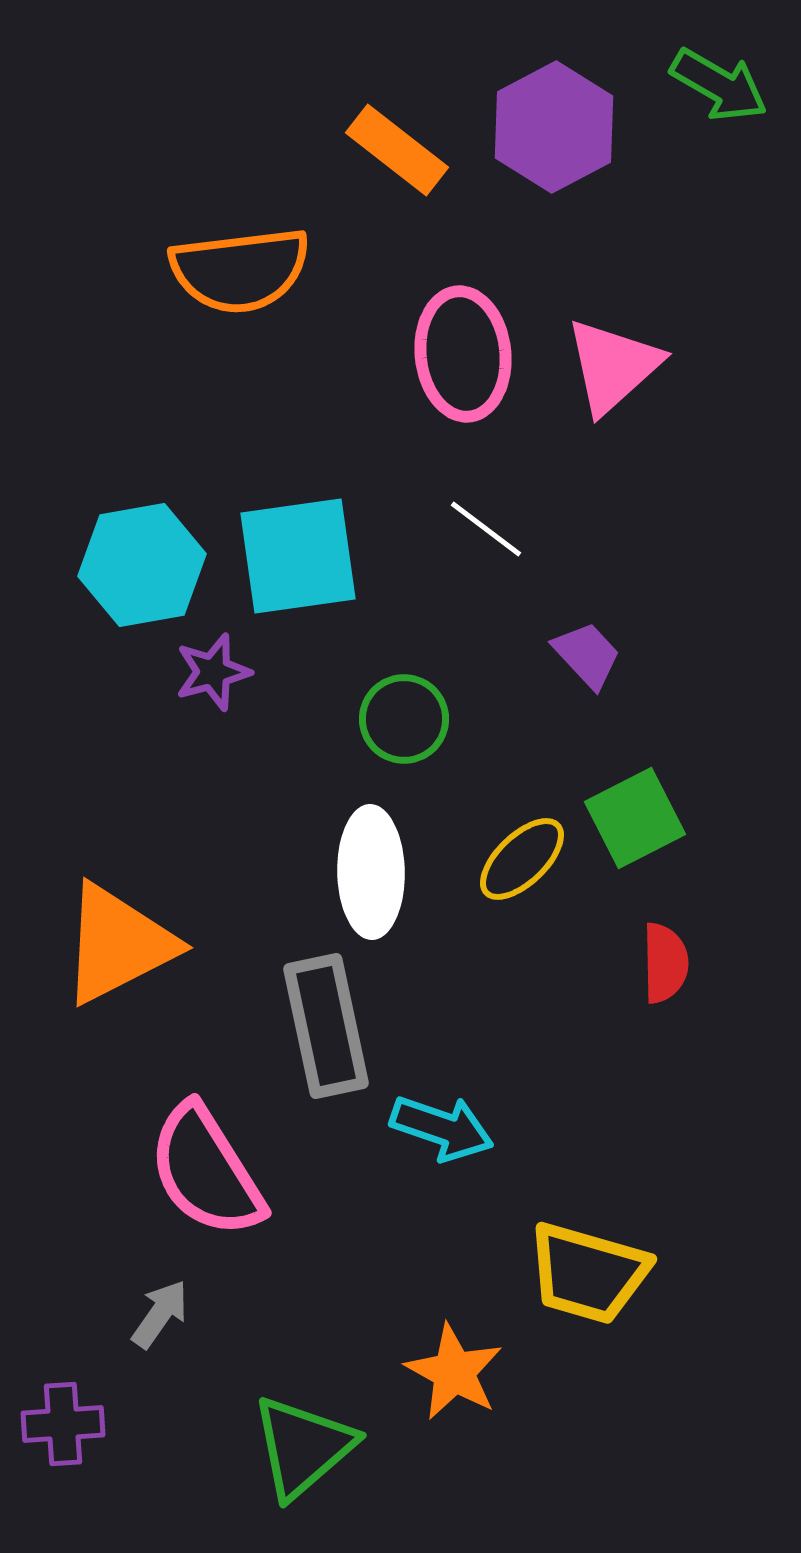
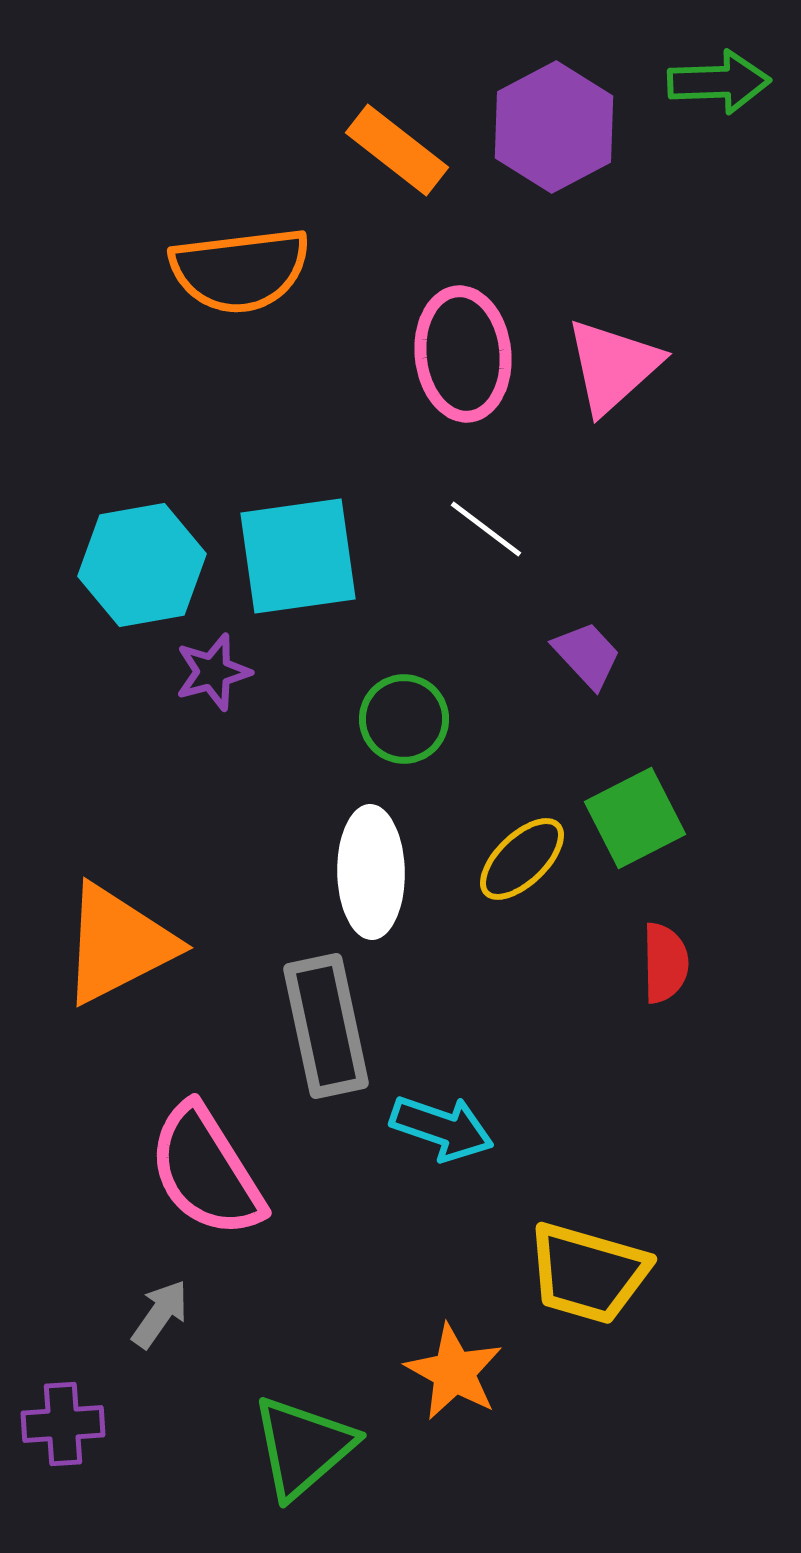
green arrow: moved 3 px up; rotated 32 degrees counterclockwise
